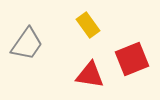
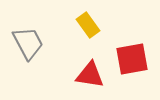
gray trapezoid: moved 1 px right, 1 px up; rotated 63 degrees counterclockwise
red square: rotated 12 degrees clockwise
